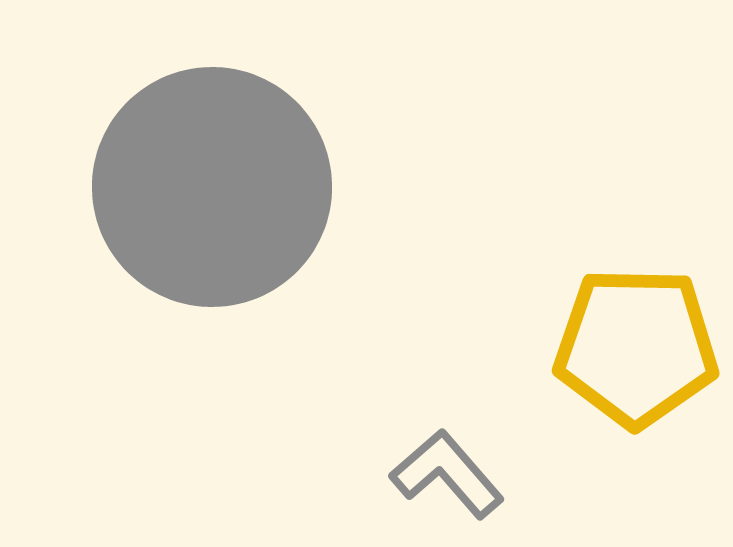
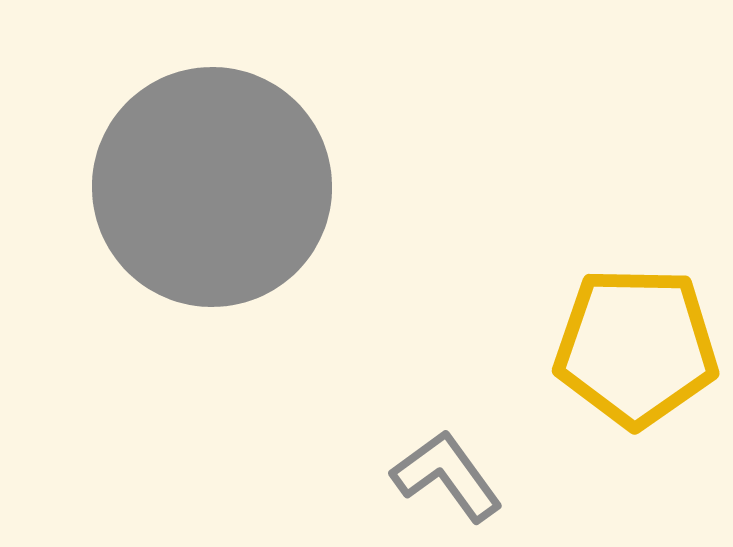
gray L-shape: moved 2 px down; rotated 5 degrees clockwise
